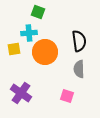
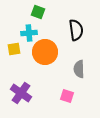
black semicircle: moved 3 px left, 11 px up
